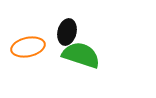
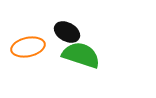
black ellipse: rotated 75 degrees counterclockwise
